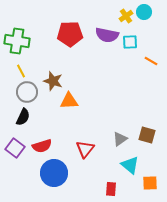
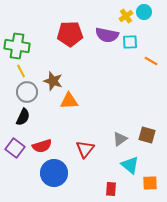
green cross: moved 5 px down
